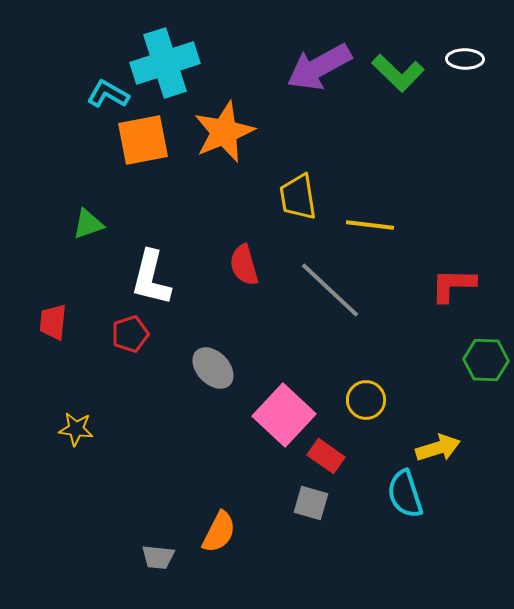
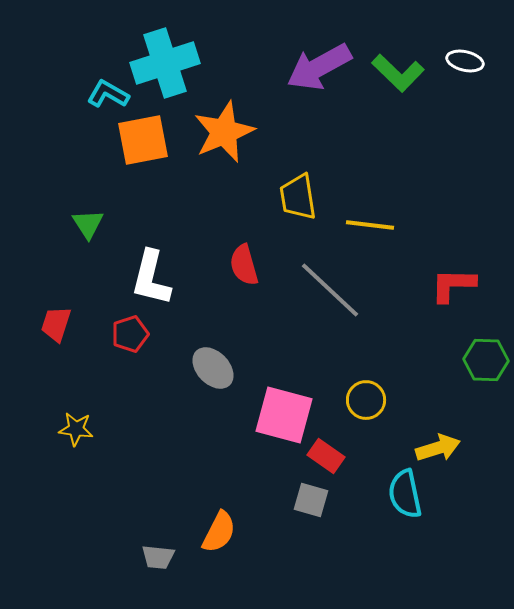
white ellipse: moved 2 px down; rotated 12 degrees clockwise
green triangle: rotated 44 degrees counterclockwise
red trapezoid: moved 3 px right, 2 px down; rotated 12 degrees clockwise
pink square: rotated 28 degrees counterclockwise
cyan semicircle: rotated 6 degrees clockwise
gray square: moved 3 px up
